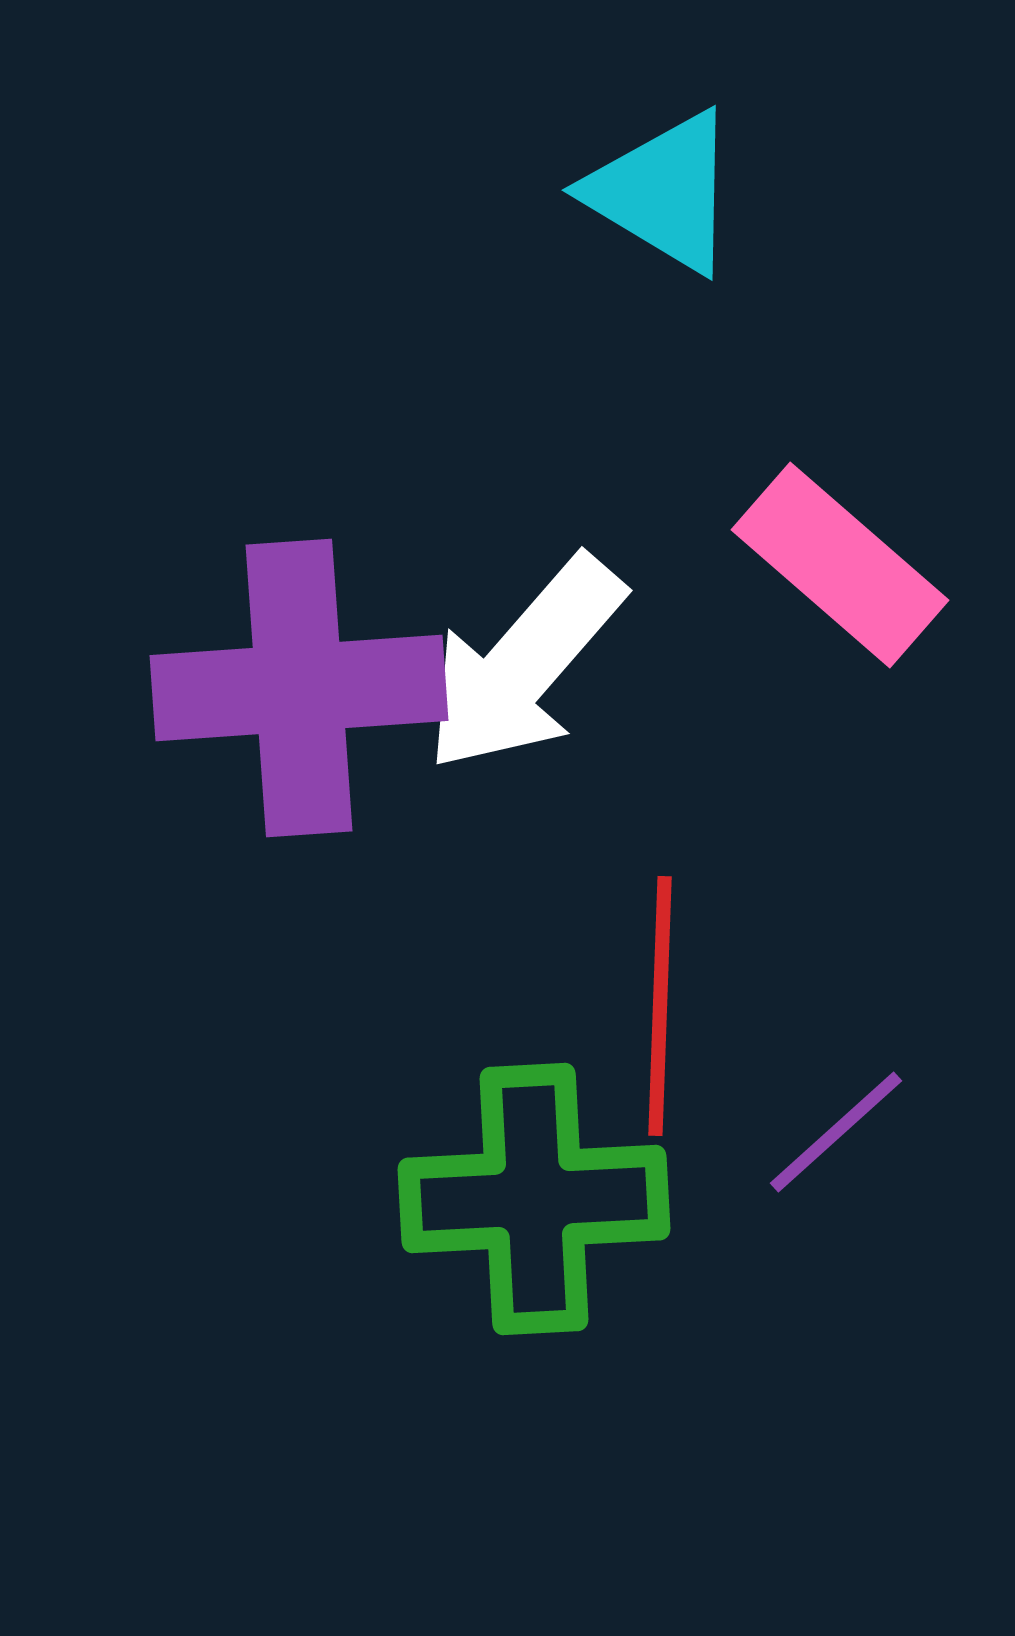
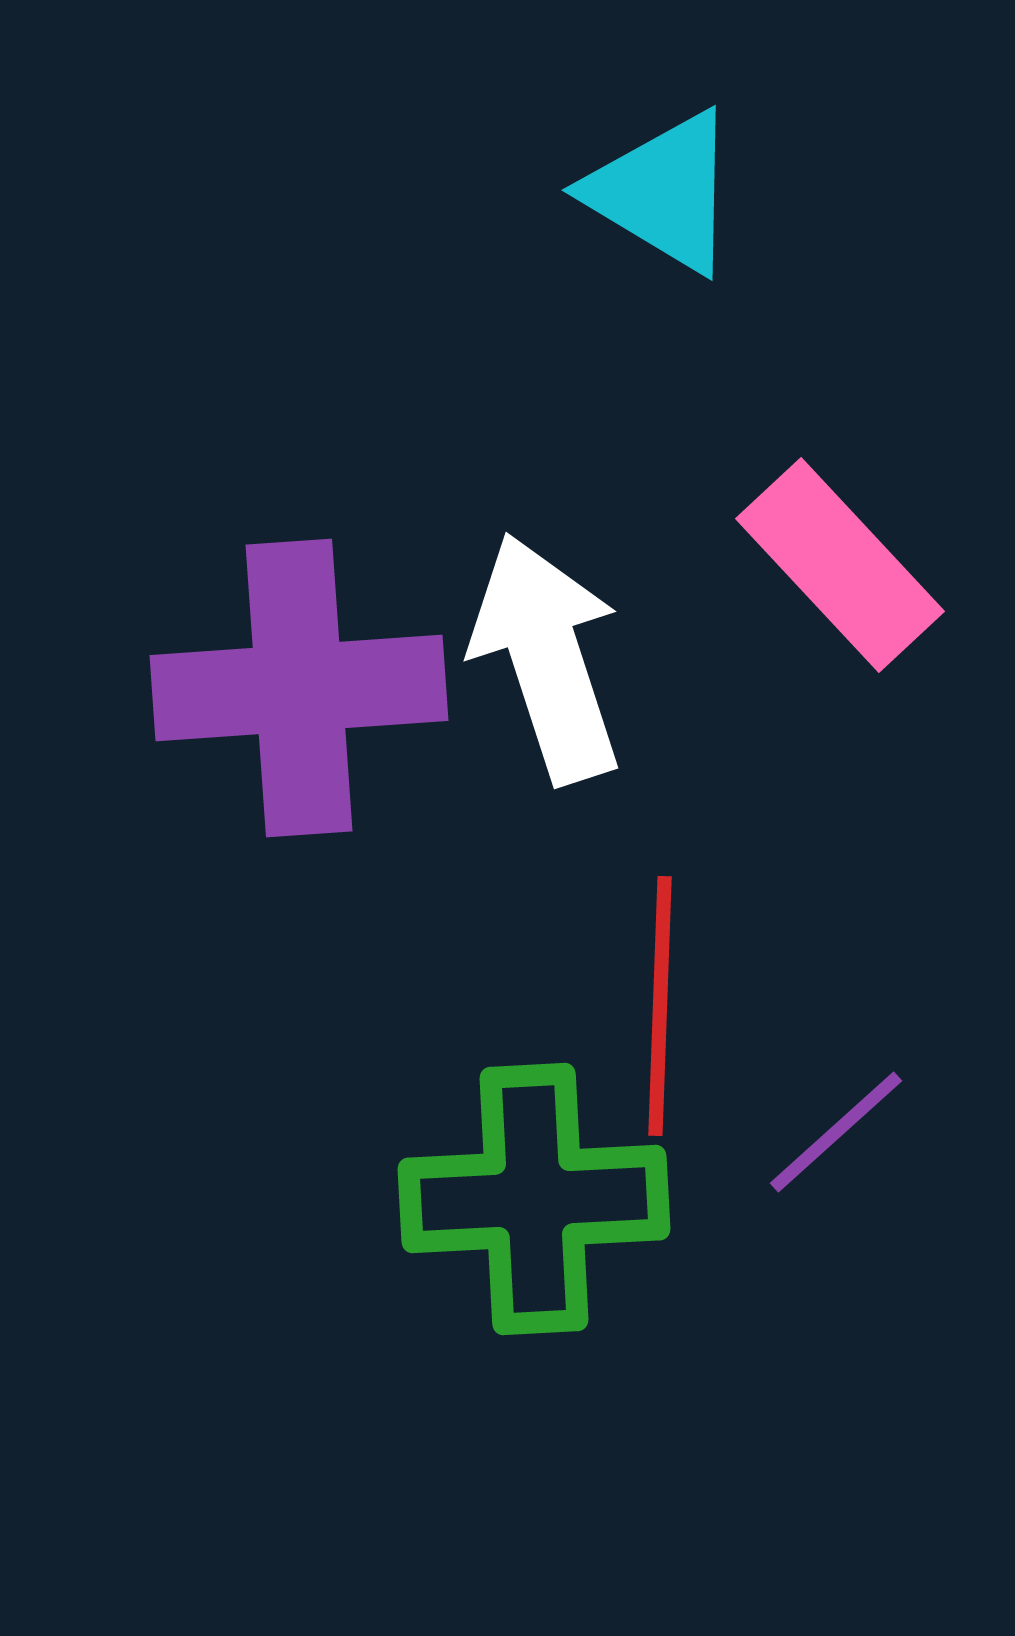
pink rectangle: rotated 6 degrees clockwise
white arrow: moved 23 px right, 6 px up; rotated 121 degrees clockwise
